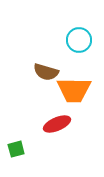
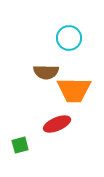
cyan circle: moved 10 px left, 2 px up
brown semicircle: rotated 15 degrees counterclockwise
green square: moved 4 px right, 4 px up
